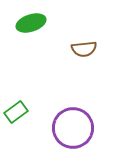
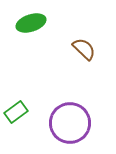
brown semicircle: rotated 130 degrees counterclockwise
purple circle: moved 3 px left, 5 px up
